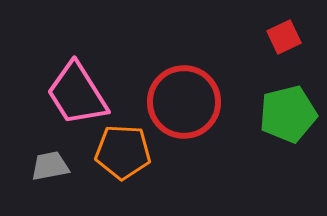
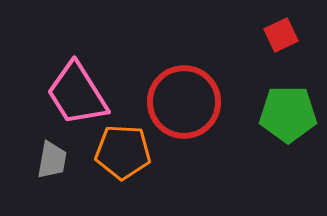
red square: moved 3 px left, 2 px up
green pentagon: rotated 14 degrees clockwise
gray trapezoid: moved 2 px right, 6 px up; rotated 111 degrees clockwise
